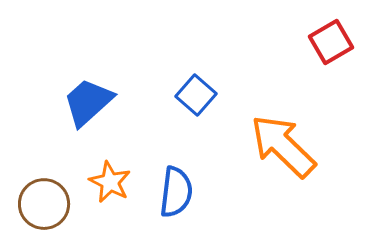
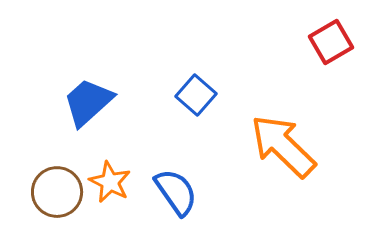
blue semicircle: rotated 42 degrees counterclockwise
brown circle: moved 13 px right, 12 px up
